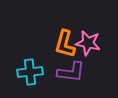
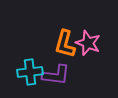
pink star: rotated 10 degrees clockwise
purple L-shape: moved 15 px left, 3 px down
